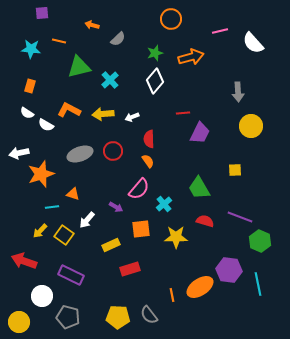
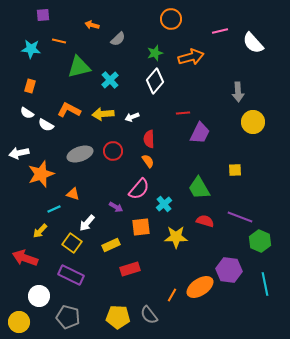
purple square at (42, 13): moved 1 px right, 2 px down
yellow circle at (251, 126): moved 2 px right, 4 px up
cyan line at (52, 207): moved 2 px right, 2 px down; rotated 16 degrees counterclockwise
white arrow at (87, 220): moved 3 px down
orange square at (141, 229): moved 2 px up
yellow square at (64, 235): moved 8 px right, 8 px down
red arrow at (24, 261): moved 1 px right, 3 px up
cyan line at (258, 284): moved 7 px right
orange line at (172, 295): rotated 40 degrees clockwise
white circle at (42, 296): moved 3 px left
